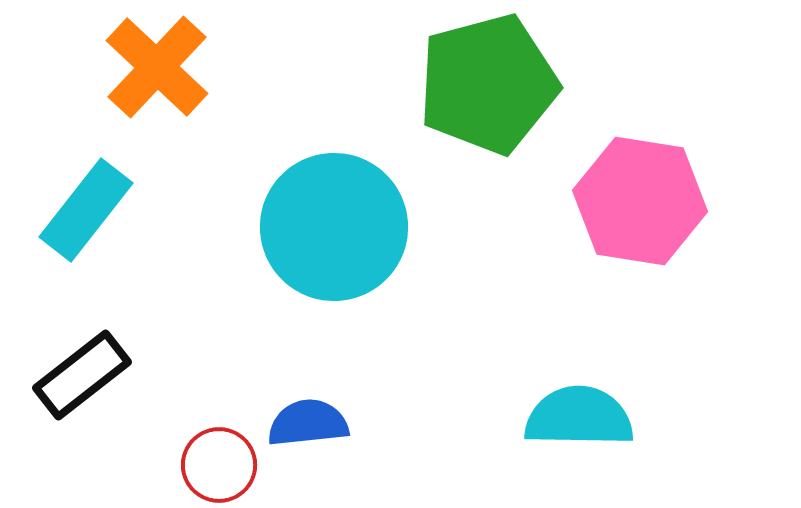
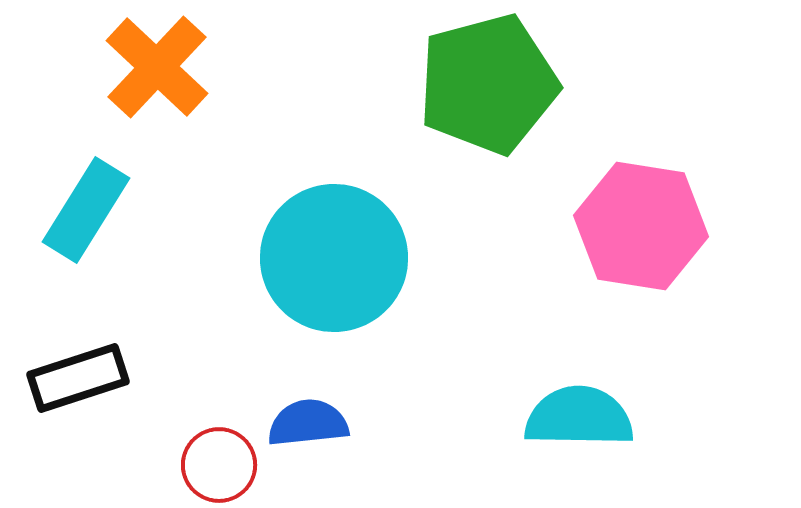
pink hexagon: moved 1 px right, 25 px down
cyan rectangle: rotated 6 degrees counterclockwise
cyan circle: moved 31 px down
black rectangle: moved 4 px left, 3 px down; rotated 20 degrees clockwise
